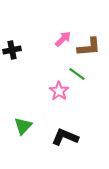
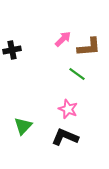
pink star: moved 9 px right, 18 px down; rotated 12 degrees counterclockwise
